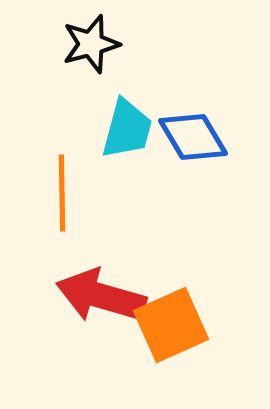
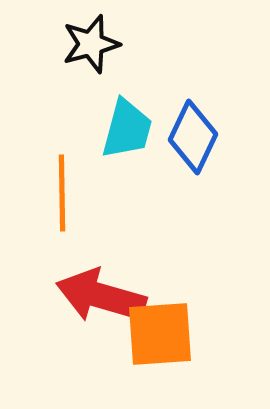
blue diamond: rotated 56 degrees clockwise
orange square: moved 11 px left, 9 px down; rotated 20 degrees clockwise
